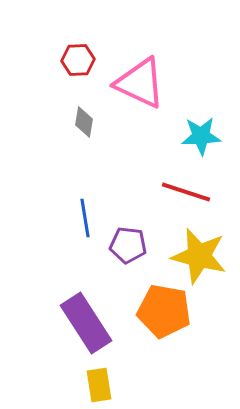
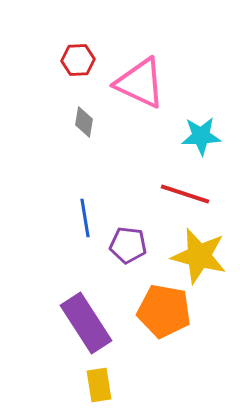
red line: moved 1 px left, 2 px down
